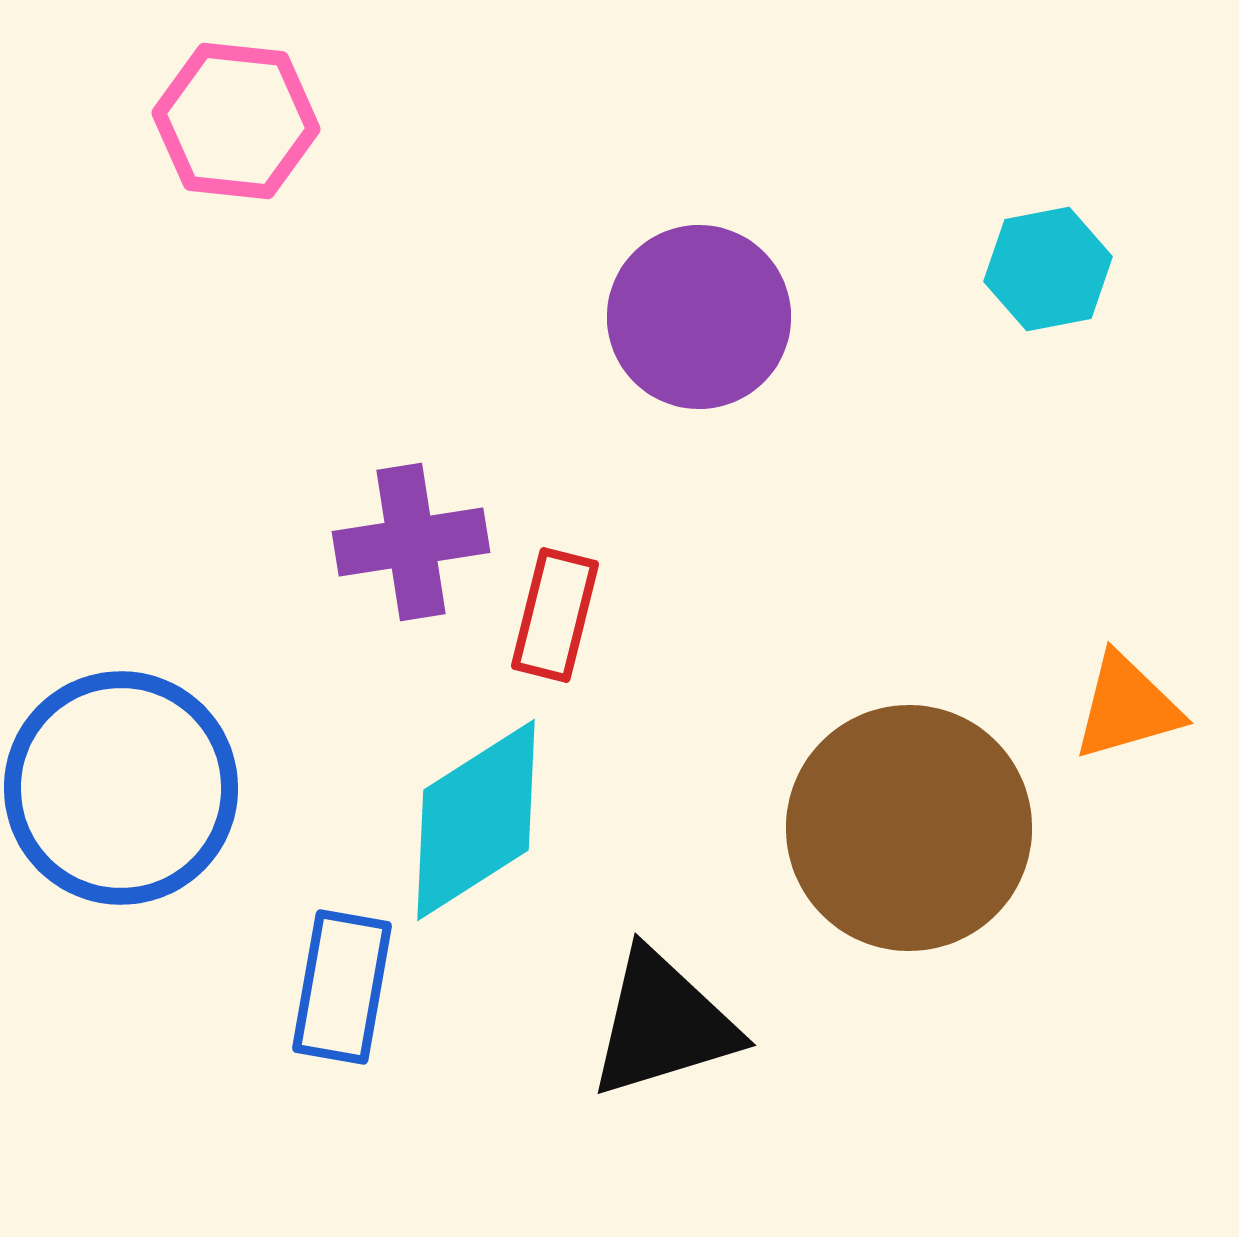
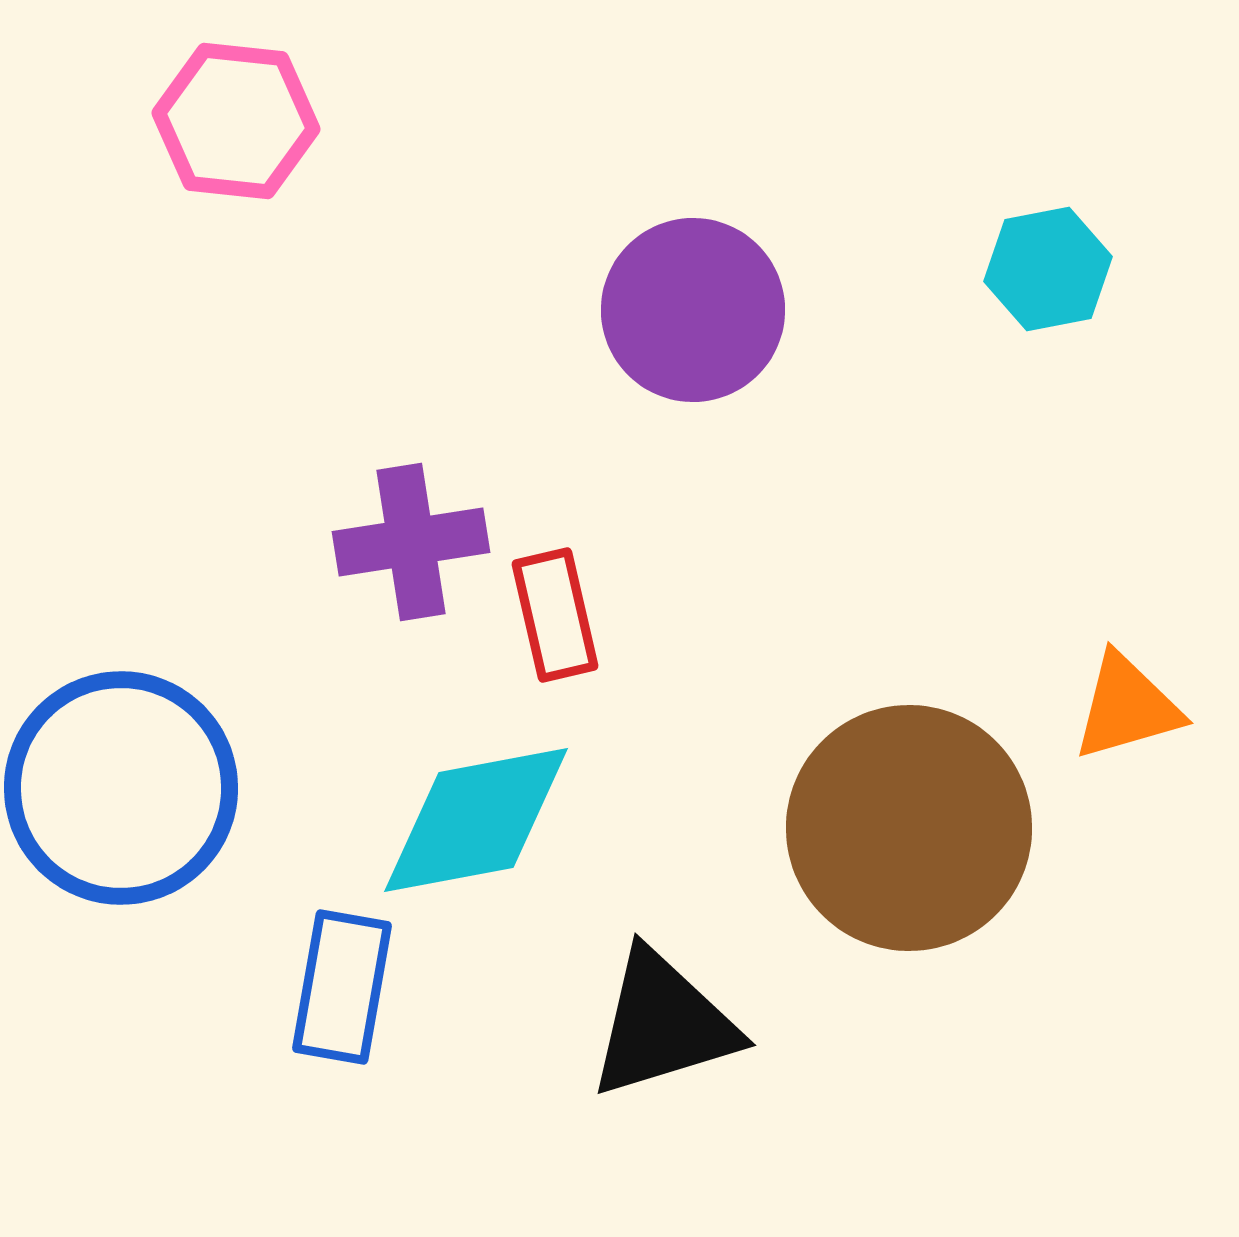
purple circle: moved 6 px left, 7 px up
red rectangle: rotated 27 degrees counterclockwise
cyan diamond: rotated 22 degrees clockwise
